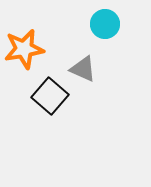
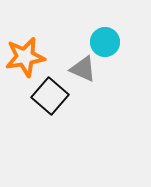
cyan circle: moved 18 px down
orange star: moved 1 px right, 8 px down
